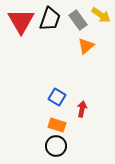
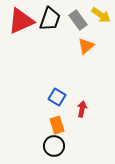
red triangle: rotated 36 degrees clockwise
orange rectangle: rotated 54 degrees clockwise
black circle: moved 2 px left
